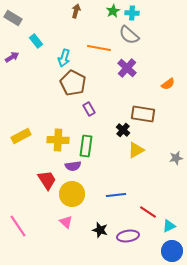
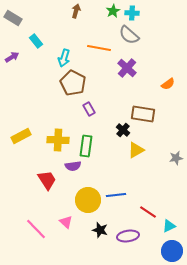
yellow circle: moved 16 px right, 6 px down
pink line: moved 18 px right, 3 px down; rotated 10 degrees counterclockwise
